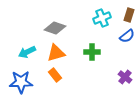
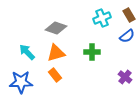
brown rectangle: rotated 48 degrees counterclockwise
gray diamond: moved 1 px right
cyan arrow: rotated 72 degrees clockwise
